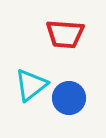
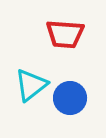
blue circle: moved 1 px right
